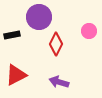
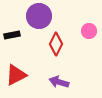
purple circle: moved 1 px up
